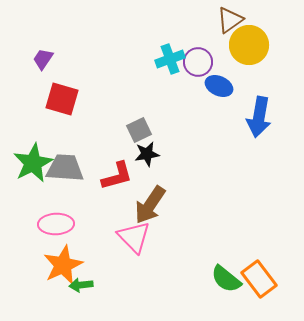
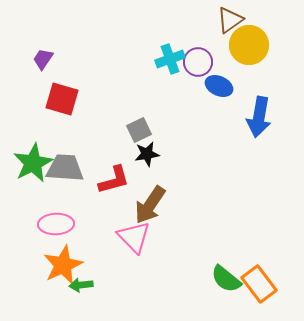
red L-shape: moved 3 px left, 4 px down
orange rectangle: moved 5 px down
